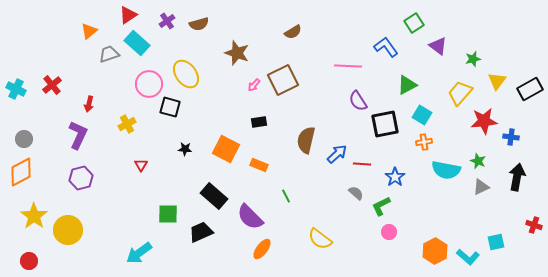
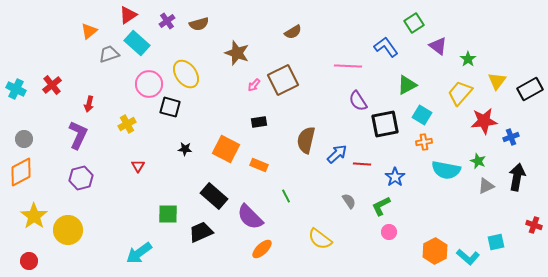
green star at (473, 59): moved 5 px left; rotated 21 degrees counterclockwise
blue cross at (511, 137): rotated 28 degrees counterclockwise
red triangle at (141, 165): moved 3 px left, 1 px down
gray triangle at (481, 187): moved 5 px right, 1 px up
gray semicircle at (356, 193): moved 7 px left, 8 px down; rotated 14 degrees clockwise
orange ellipse at (262, 249): rotated 10 degrees clockwise
